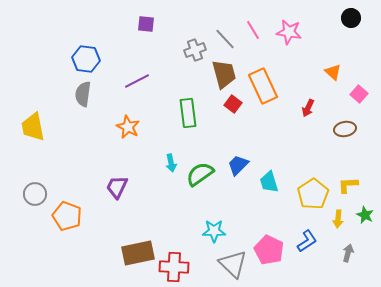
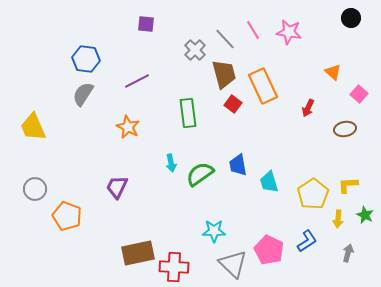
gray cross: rotated 25 degrees counterclockwise
gray semicircle: rotated 25 degrees clockwise
yellow trapezoid: rotated 12 degrees counterclockwise
blue trapezoid: rotated 55 degrees counterclockwise
gray circle: moved 5 px up
